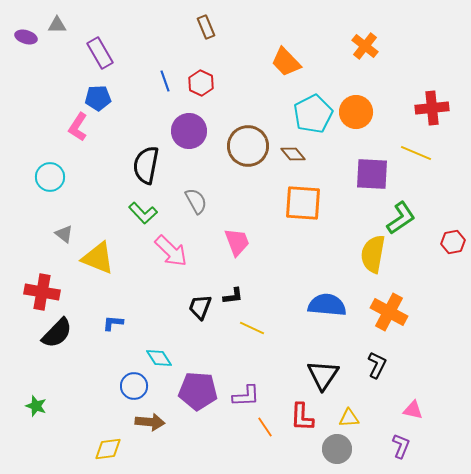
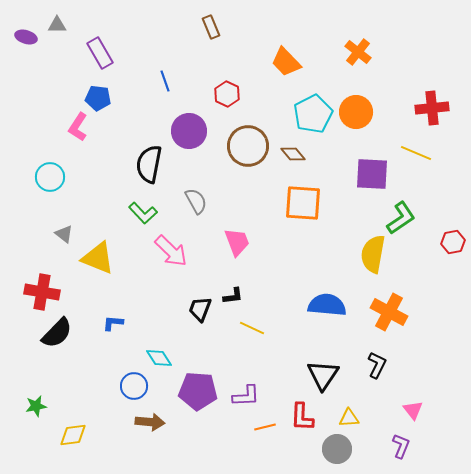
brown rectangle at (206, 27): moved 5 px right
orange cross at (365, 46): moved 7 px left, 6 px down
red hexagon at (201, 83): moved 26 px right, 11 px down
blue pentagon at (98, 98): rotated 10 degrees clockwise
black semicircle at (146, 165): moved 3 px right, 1 px up
black trapezoid at (200, 307): moved 2 px down
green star at (36, 406): rotated 30 degrees counterclockwise
pink triangle at (413, 410): rotated 40 degrees clockwise
orange line at (265, 427): rotated 70 degrees counterclockwise
yellow diamond at (108, 449): moved 35 px left, 14 px up
